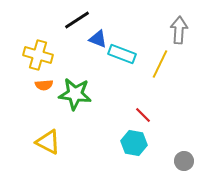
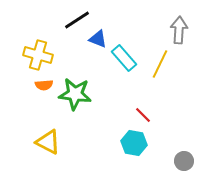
cyan rectangle: moved 2 px right, 4 px down; rotated 28 degrees clockwise
